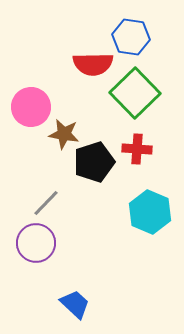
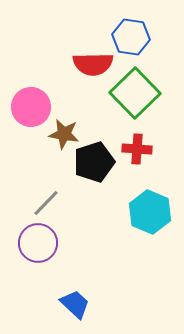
purple circle: moved 2 px right
